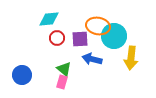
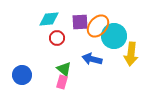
orange ellipse: rotated 60 degrees counterclockwise
purple square: moved 17 px up
yellow arrow: moved 4 px up
